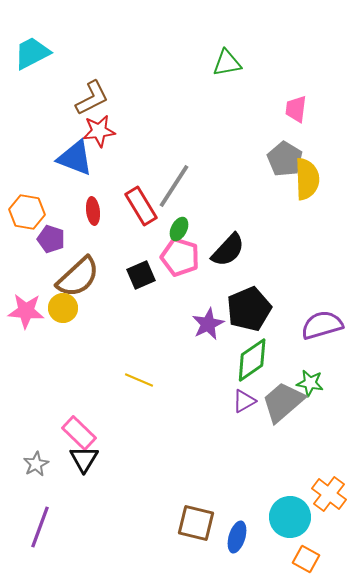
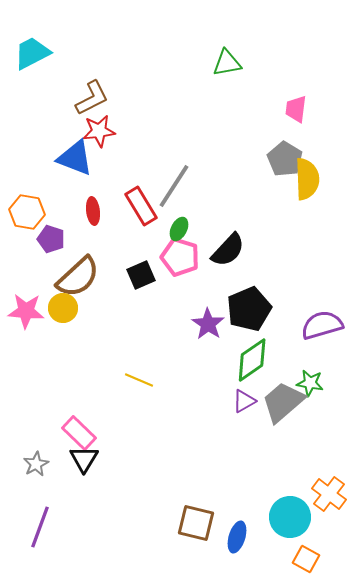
purple star: rotated 12 degrees counterclockwise
